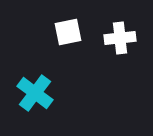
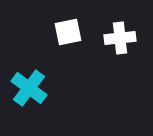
cyan cross: moved 6 px left, 5 px up
